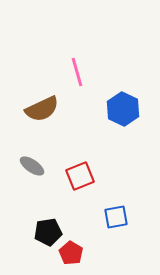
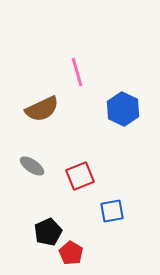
blue square: moved 4 px left, 6 px up
black pentagon: rotated 16 degrees counterclockwise
